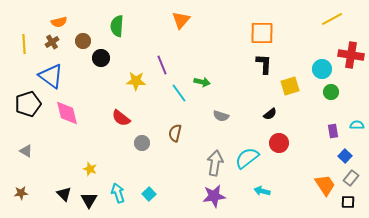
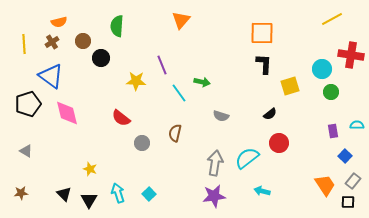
gray rectangle at (351, 178): moved 2 px right, 3 px down
